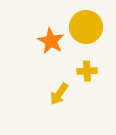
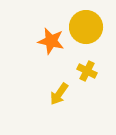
orange star: rotated 16 degrees counterclockwise
yellow cross: rotated 30 degrees clockwise
